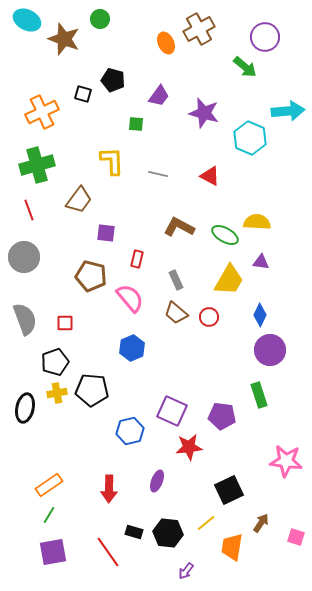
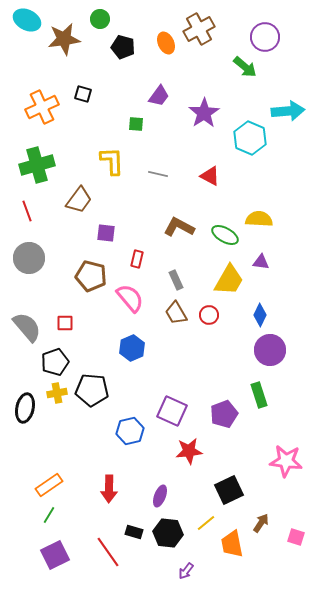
brown star at (64, 39): rotated 28 degrees counterclockwise
black pentagon at (113, 80): moved 10 px right, 33 px up
orange cross at (42, 112): moved 5 px up
purple star at (204, 113): rotated 24 degrees clockwise
red line at (29, 210): moved 2 px left, 1 px down
yellow semicircle at (257, 222): moved 2 px right, 3 px up
gray circle at (24, 257): moved 5 px right, 1 px down
brown trapezoid at (176, 313): rotated 20 degrees clockwise
red circle at (209, 317): moved 2 px up
gray semicircle at (25, 319): moved 2 px right, 8 px down; rotated 20 degrees counterclockwise
purple pentagon at (222, 416): moved 2 px right, 2 px up; rotated 28 degrees counterclockwise
red star at (189, 447): moved 4 px down
purple ellipse at (157, 481): moved 3 px right, 15 px down
orange trapezoid at (232, 547): moved 3 px up; rotated 20 degrees counterclockwise
purple square at (53, 552): moved 2 px right, 3 px down; rotated 16 degrees counterclockwise
